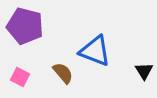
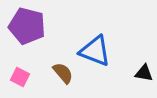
purple pentagon: moved 2 px right
black triangle: moved 2 px down; rotated 48 degrees counterclockwise
